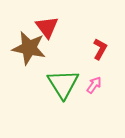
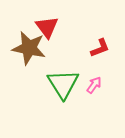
red L-shape: moved 1 px up; rotated 40 degrees clockwise
